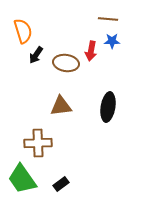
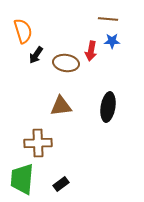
green trapezoid: rotated 40 degrees clockwise
